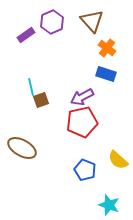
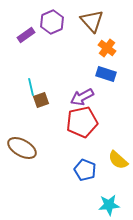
cyan star: rotated 25 degrees counterclockwise
